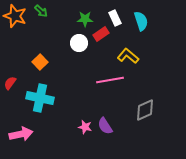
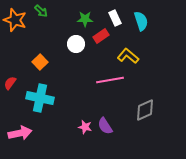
orange star: moved 4 px down
red rectangle: moved 2 px down
white circle: moved 3 px left, 1 px down
pink arrow: moved 1 px left, 1 px up
